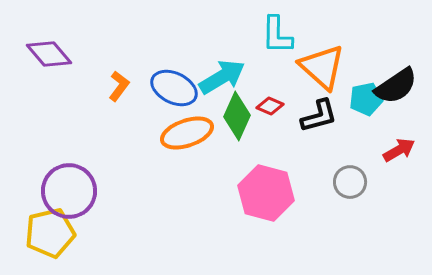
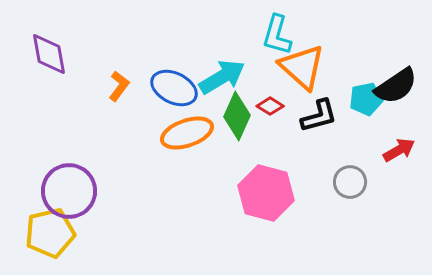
cyan L-shape: rotated 15 degrees clockwise
purple diamond: rotated 30 degrees clockwise
orange triangle: moved 20 px left
red diamond: rotated 8 degrees clockwise
